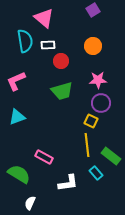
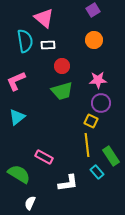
orange circle: moved 1 px right, 6 px up
red circle: moved 1 px right, 5 px down
cyan triangle: rotated 18 degrees counterclockwise
green rectangle: rotated 18 degrees clockwise
cyan rectangle: moved 1 px right, 1 px up
